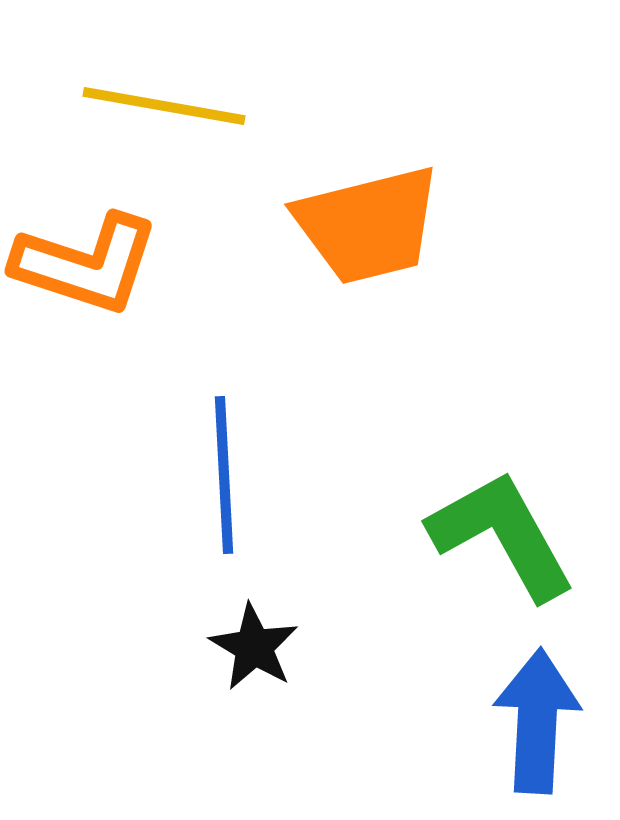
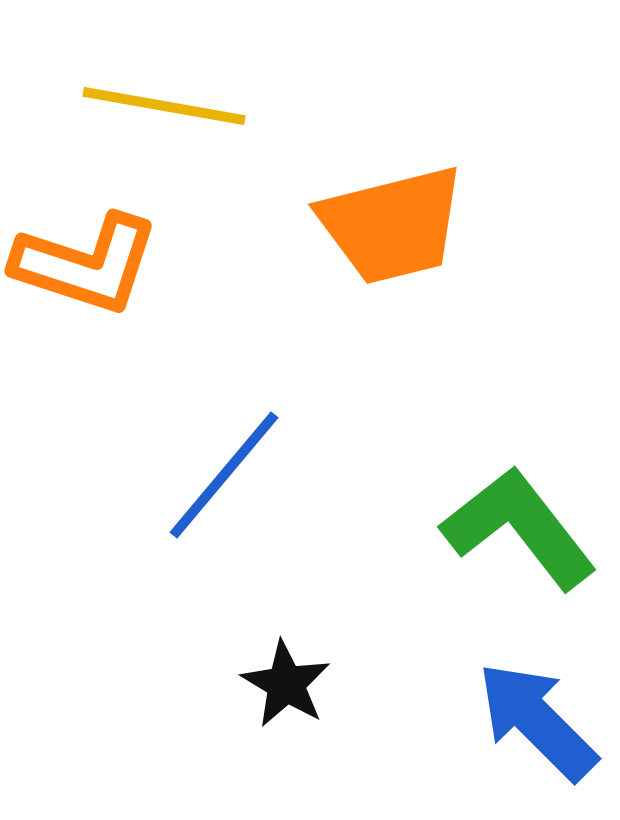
orange trapezoid: moved 24 px right
blue line: rotated 43 degrees clockwise
green L-shape: moved 17 px right, 7 px up; rotated 9 degrees counterclockwise
black star: moved 32 px right, 37 px down
blue arrow: rotated 48 degrees counterclockwise
